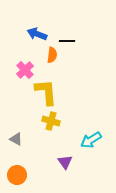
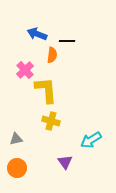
yellow L-shape: moved 2 px up
gray triangle: rotated 40 degrees counterclockwise
orange circle: moved 7 px up
